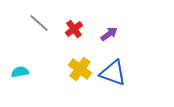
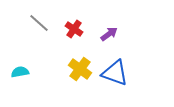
red cross: rotated 18 degrees counterclockwise
blue triangle: moved 2 px right
